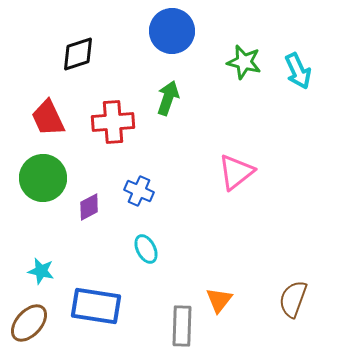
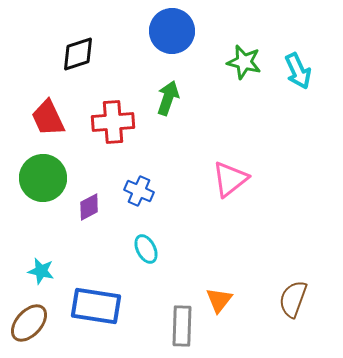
pink triangle: moved 6 px left, 7 px down
